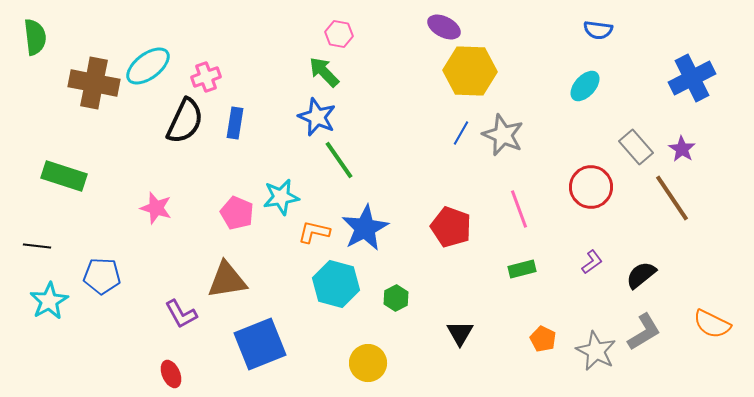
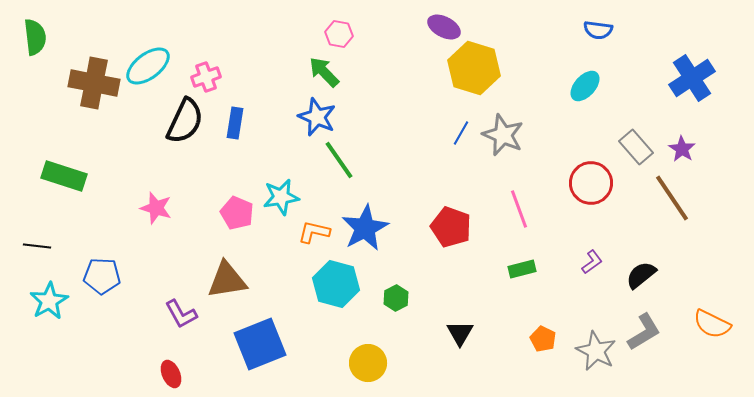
yellow hexagon at (470, 71): moved 4 px right, 3 px up; rotated 15 degrees clockwise
blue cross at (692, 78): rotated 6 degrees counterclockwise
red circle at (591, 187): moved 4 px up
